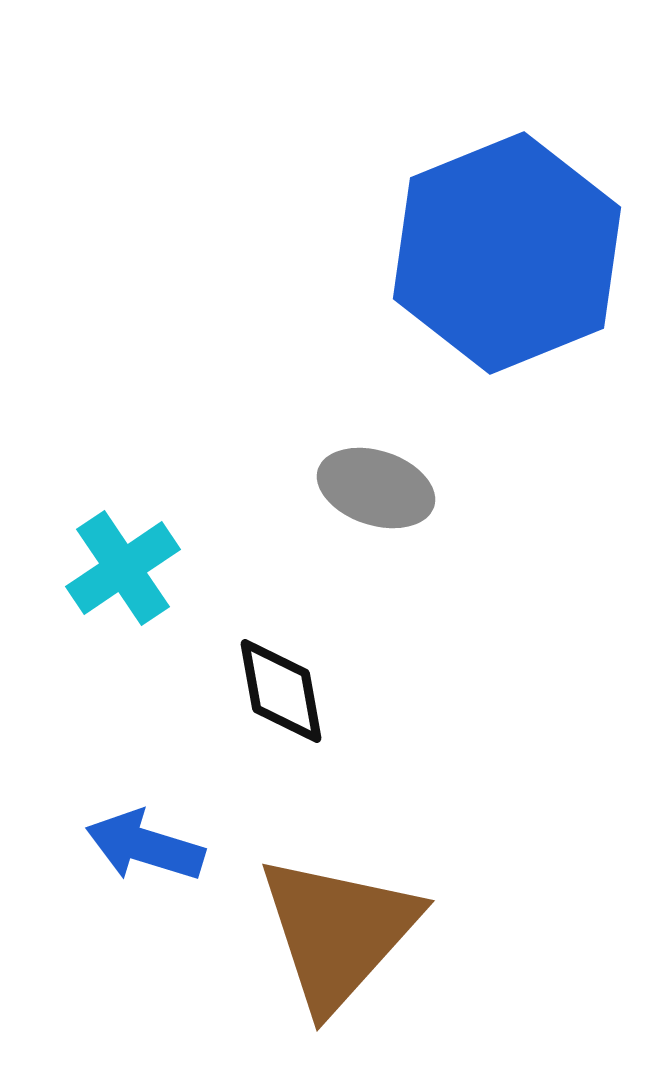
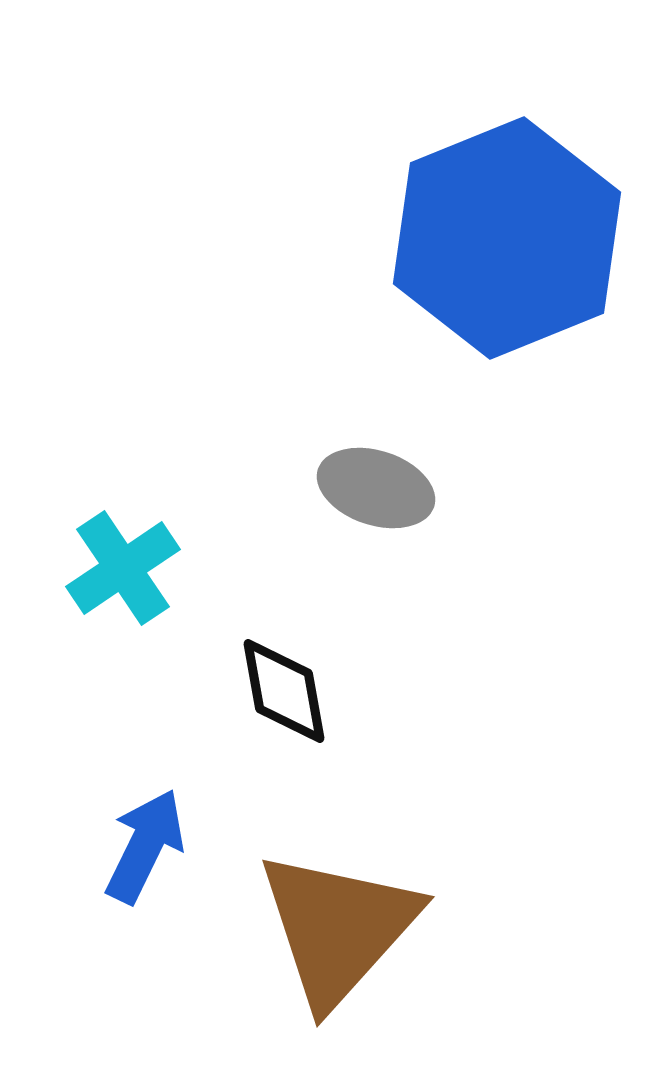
blue hexagon: moved 15 px up
black diamond: moved 3 px right
blue arrow: rotated 99 degrees clockwise
brown triangle: moved 4 px up
